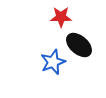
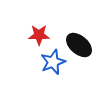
red star: moved 22 px left, 18 px down
